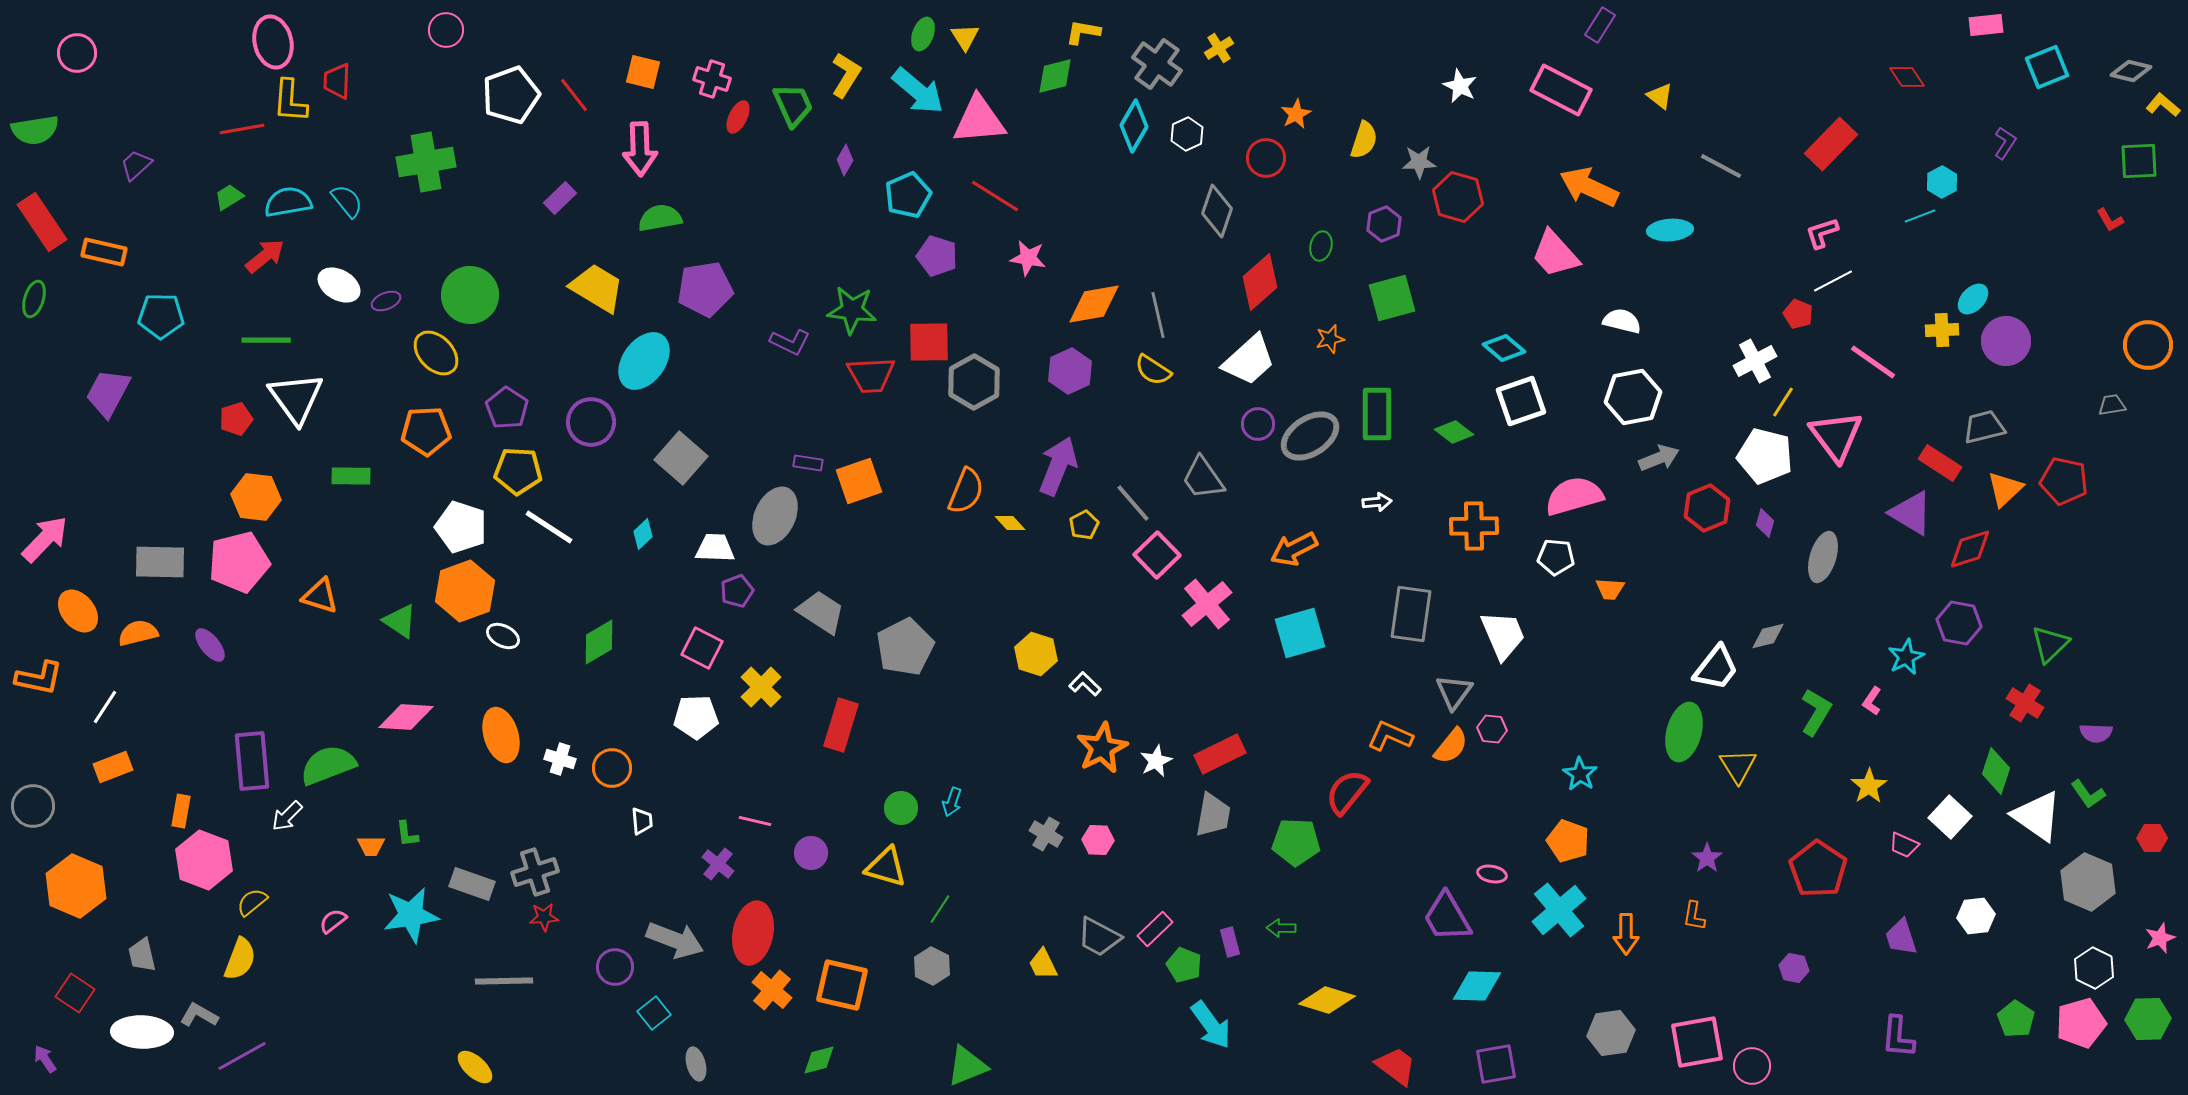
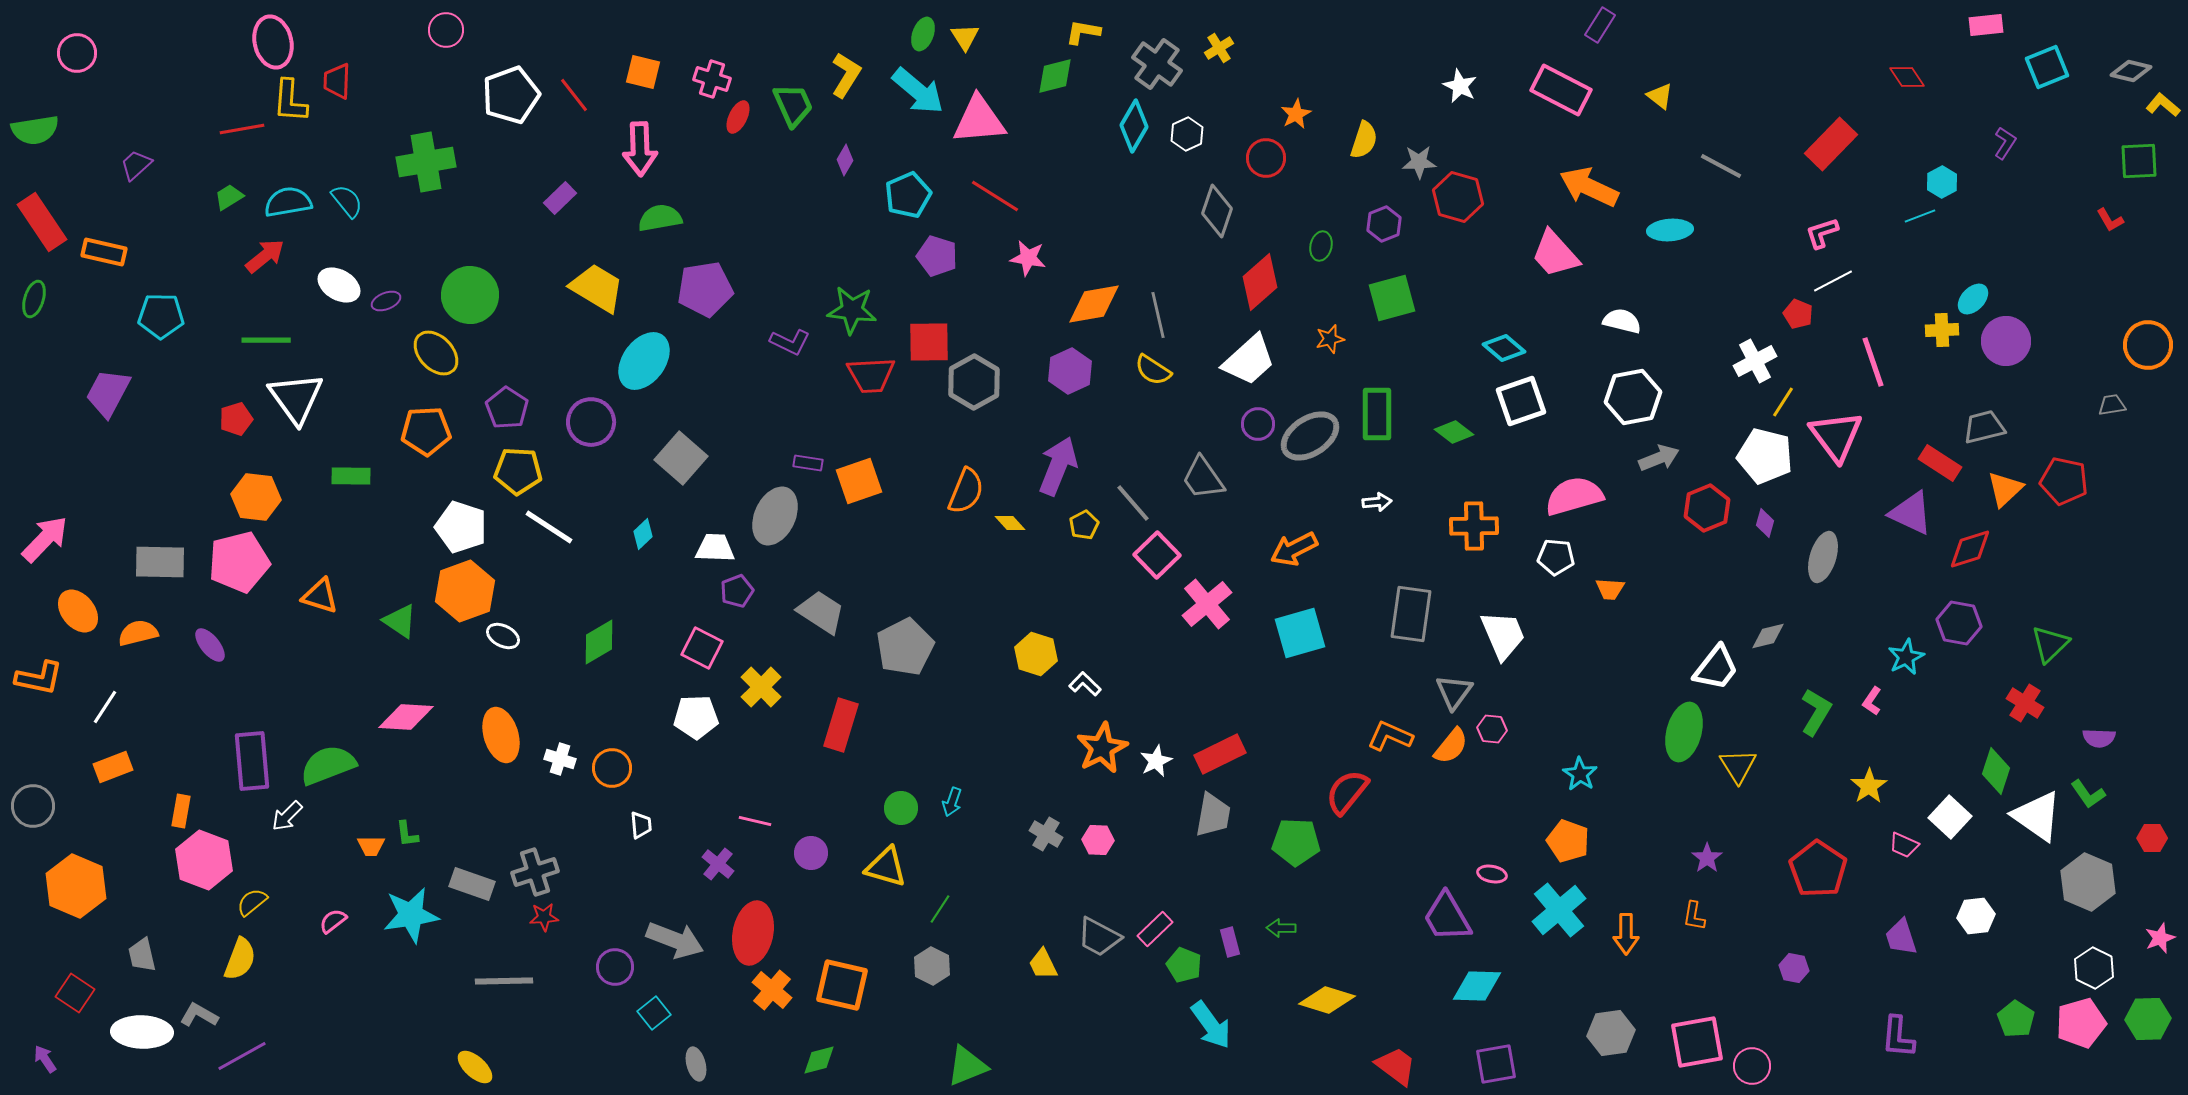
pink line at (1873, 362): rotated 36 degrees clockwise
purple triangle at (1911, 513): rotated 6 degrees counterclockwise
purple semicircle at (2096, 733): moved 3 px right, 5 px down
white trapezoid at (642, 821): moved 1 px left, 4 px down
